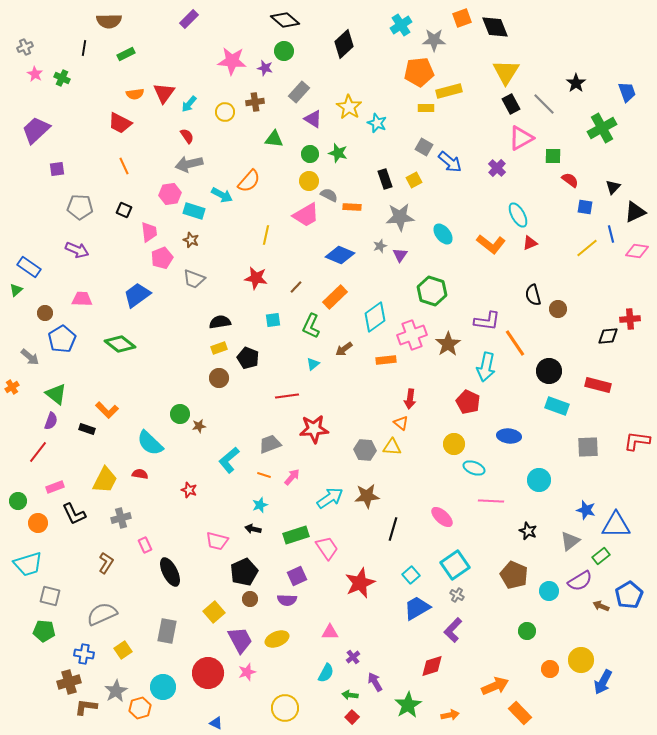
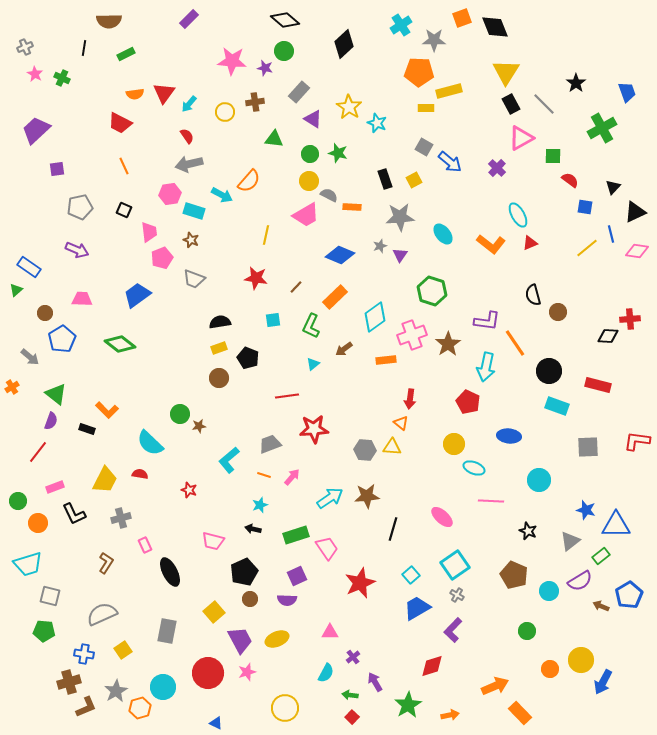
orange pentagon at (419, 72): rotated 8 degrees clockwise
gray pentagon at (80, 207): rotated 15 degrees counterclockwise
brown circle at (558, 309): moved 3 px down
black diamond at (608, 336): rotated 10 degrees clockwise
pink trapezoid at (217, 541): moved 4 px left
brown L-shape at (86, 707): rotated 150 degrees clockwise
